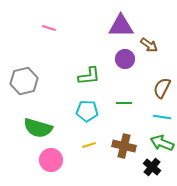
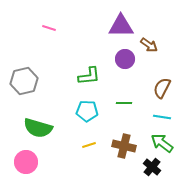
green arrow: rotated 15 degrees clockwise
pink circle: moved 25 px left, 2 px down
